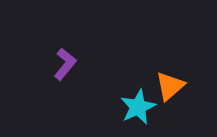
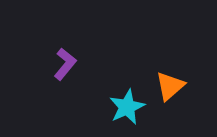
cyan star: moved 11 px left
